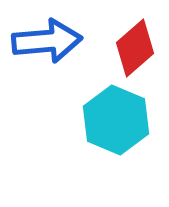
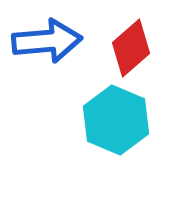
red diamond: moved 4 px left
